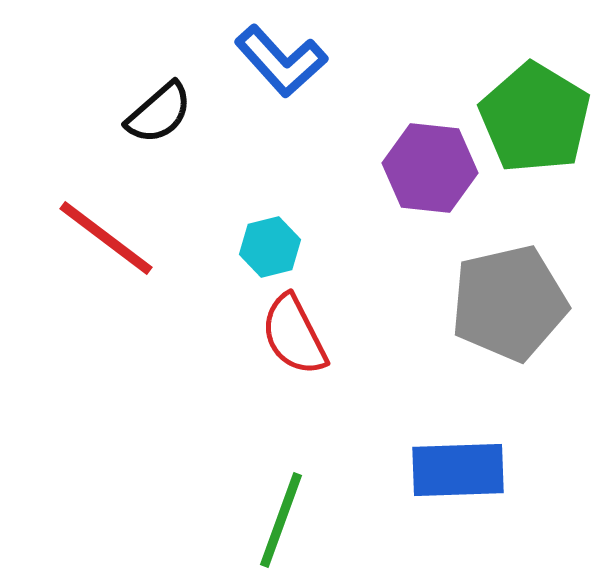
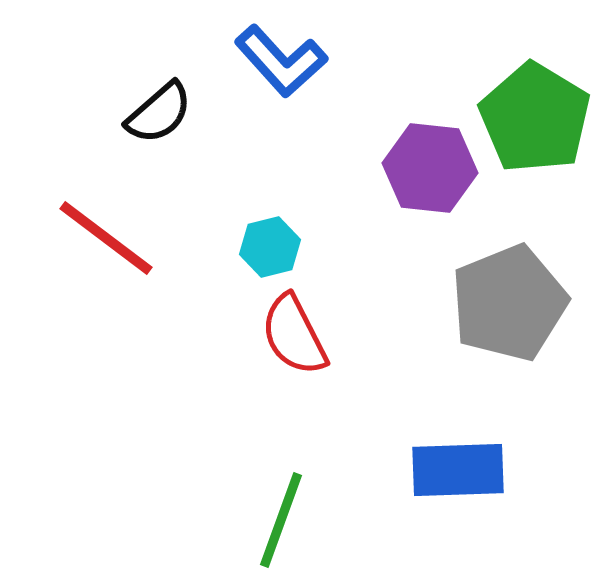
gray pentagon: rotated 9 degrees counterclockwise
